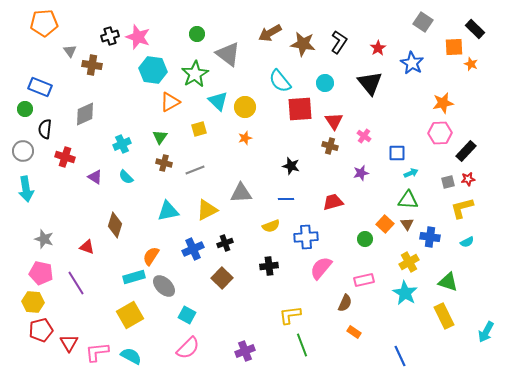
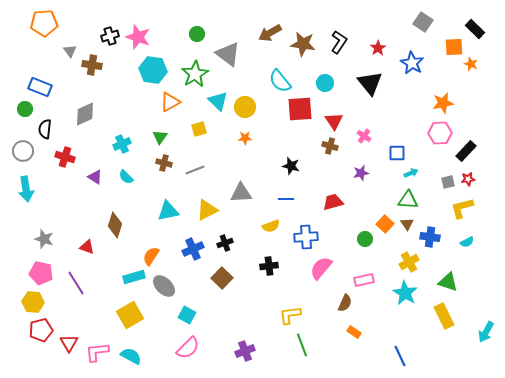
orange star at (245, 138): rotated 16 degrees clockwise
